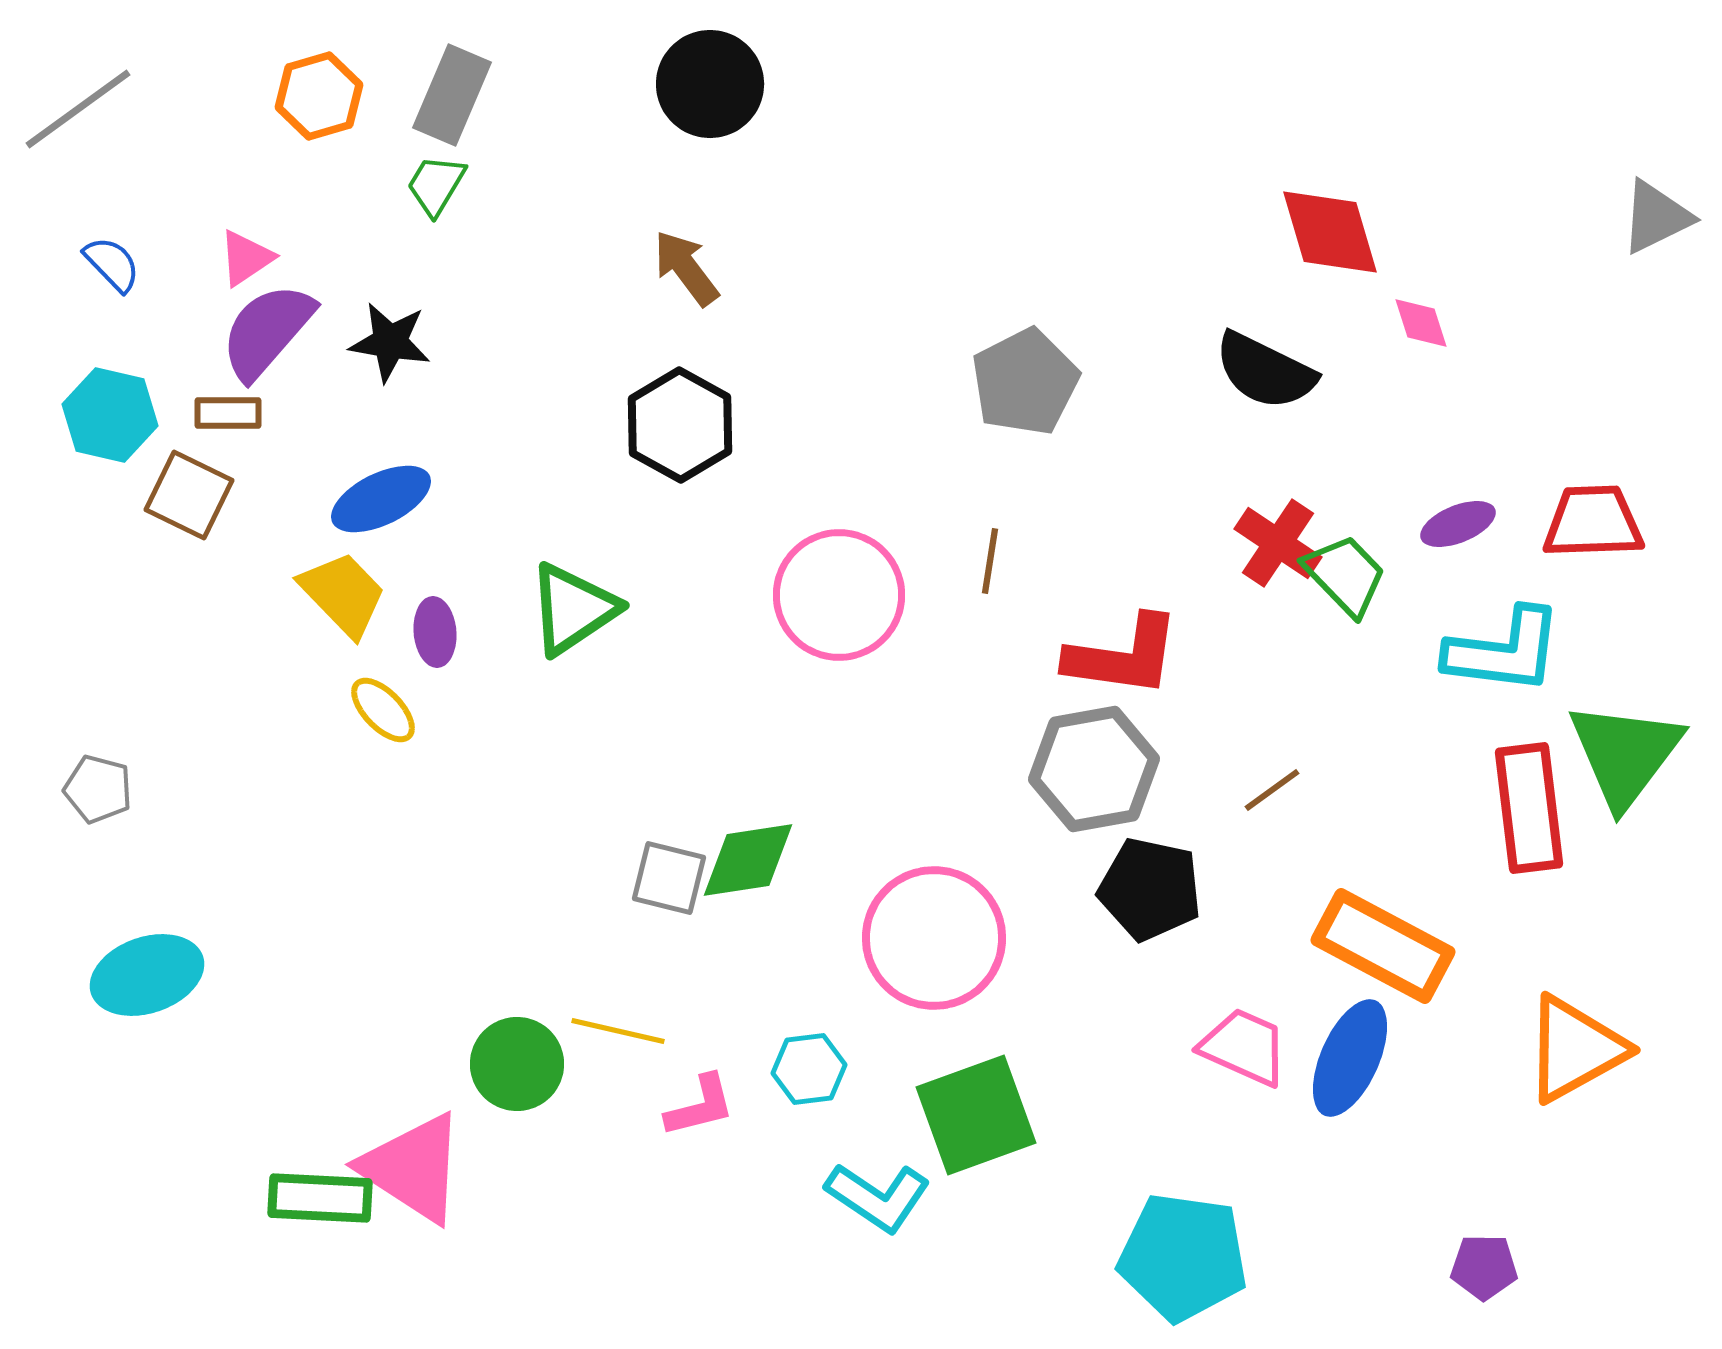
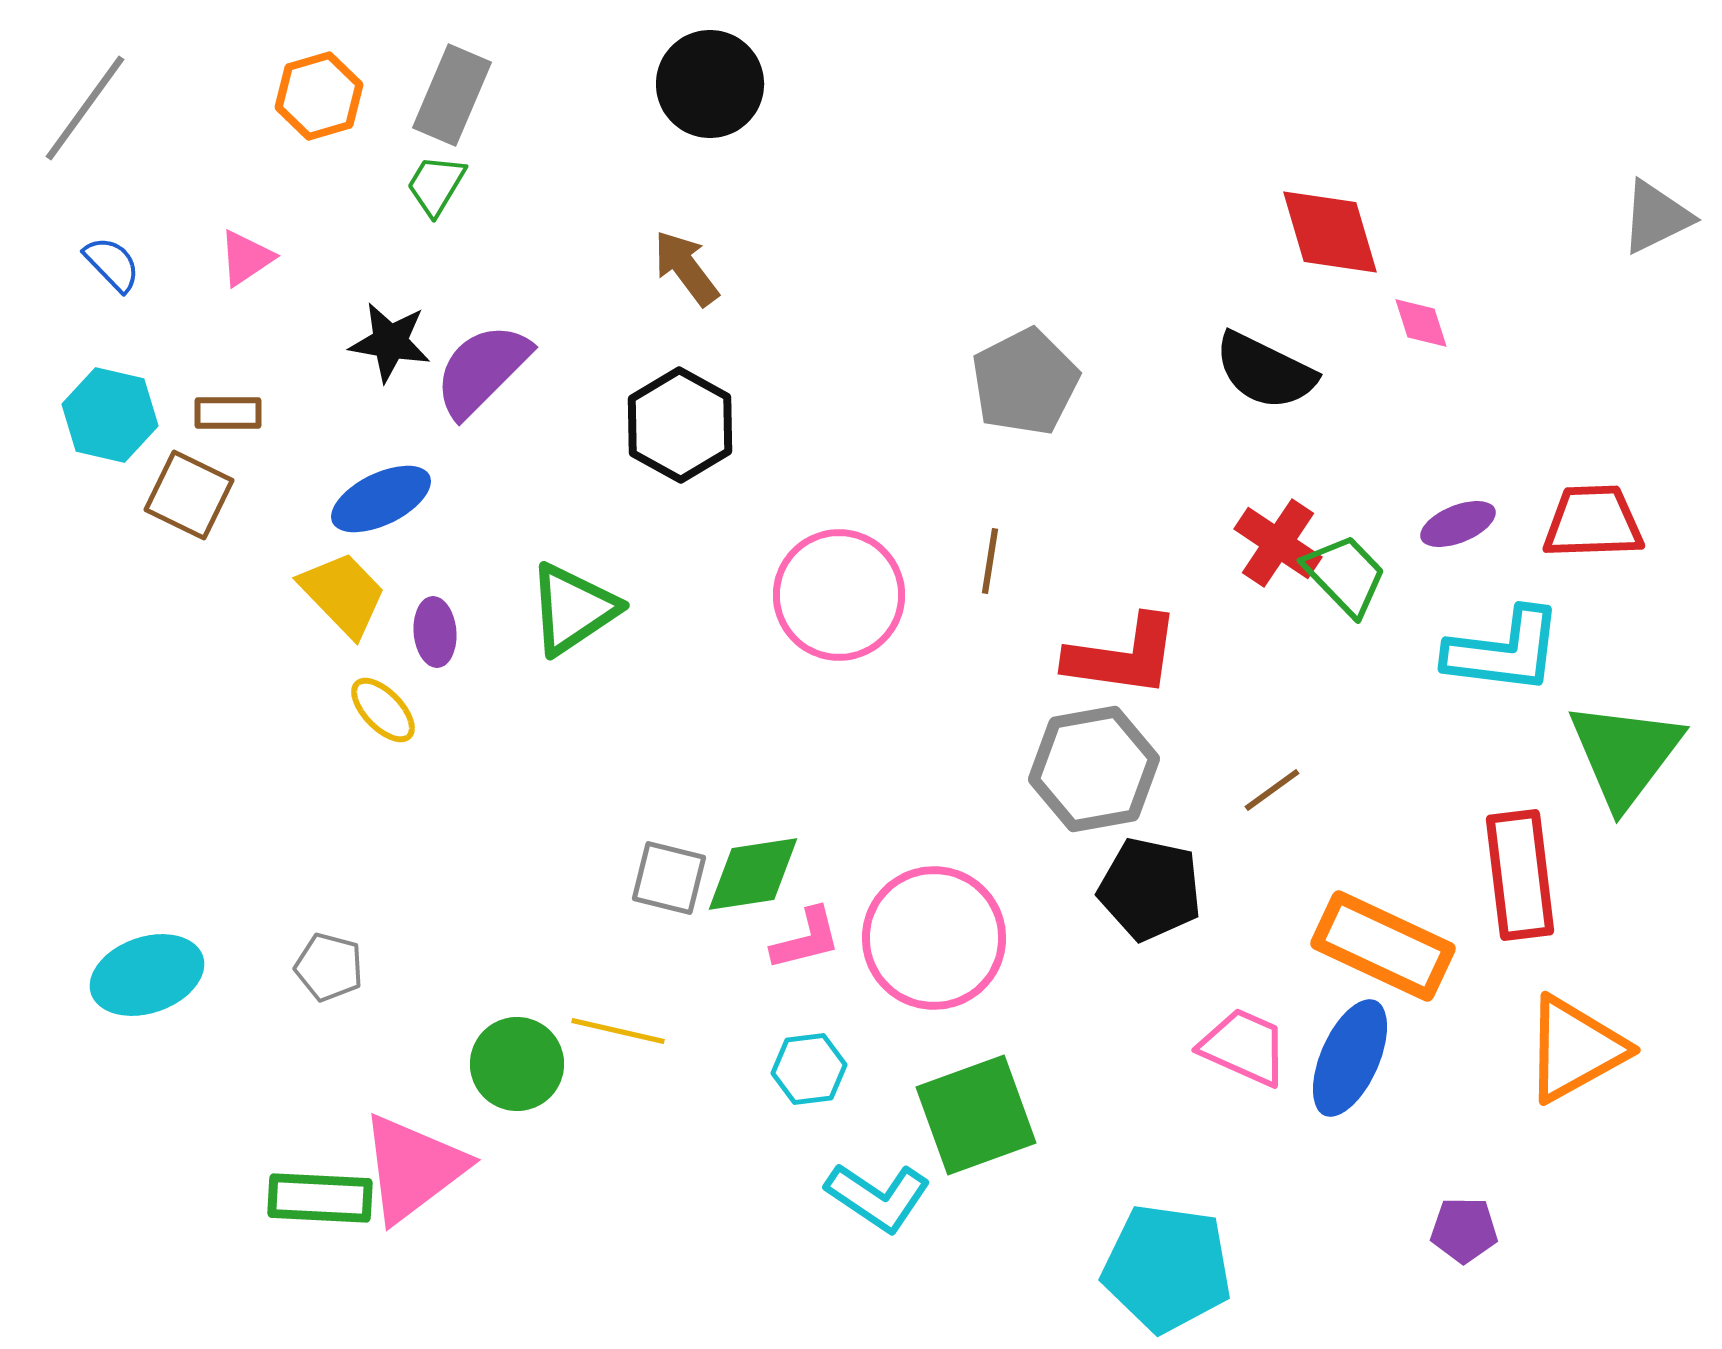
gray line at (78, 109): moved 7 px right, 1 px up; rotated 18 degrees counterclockwise
purple semicircle at (267, 331): moved 215 px right, 39 px down; rotated 4 degrees clockwise
gray pentagon at (98, 789): moved 231 px right, 178 px down
red rectangle at (1529, 808): moved 9 px left, 67 px down
green diamond at (748, 860): moved 5 px right, 14 px down
orange rectangle at (1383, 946): rotated 3 degrees counterclockwise
pink L-shape at (700, 1106): moved 106 px right, 167 px up
pink triangle at (413, 1168): rotated 50 degrees clockwise
cyan pentagon at (1183, 1257): moved 16 px left, 11 px down
purple pentagon at (1484, 1267): moved 20 px left, 37 px up
